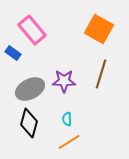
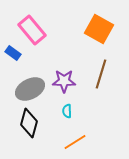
cyan semicircle: moved 8 px up
orange line: moved 6 px right
